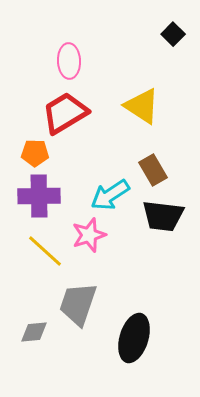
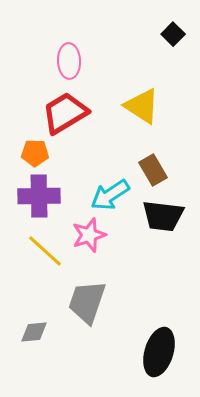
gray trapezoid: moved 9 px right, 2 px up
black ellipse: moved 25 px right, 14 px down
